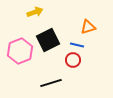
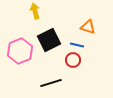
yellow arrow: moved 1 px up; rotated 84 degrees counterclockwise
orange triangle: rotated 35 degrees clockwise
black square: moved 1 px right
